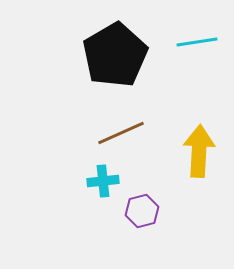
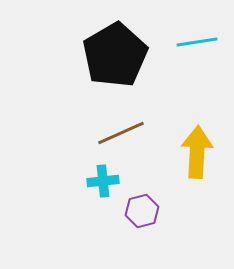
yellow arrow: moved 2 px left, 1 px down
